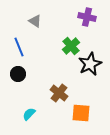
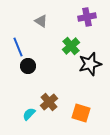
purple cross: rotated 24 degrees counterclockwise
gray triangle: moved 6 px right
blue line: moved 1 px left
black star: rotated 10 degrees clockwise
black circle: moved 10 px right, 8 px up
brown cross: moved 10 px left, 9 px down; rotated 12 degrees clockwise
orange square: rotated 12 degrees clockwise
